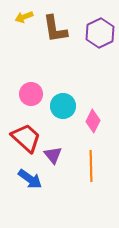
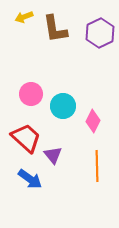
orange line: moved 6 px right
